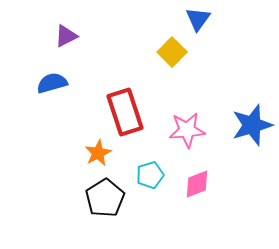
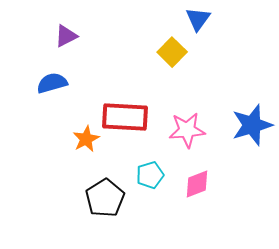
red rectangle: moved 5 px down; rotated 69 degrees counterclockwise
orange star: moved 12 px left, 14 px up
